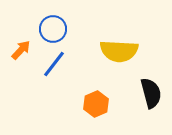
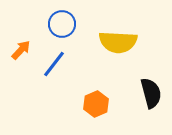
blue circle: moved 9 px right, 5 px up
yellow semicircle: moved 1 px left, 9 px up
